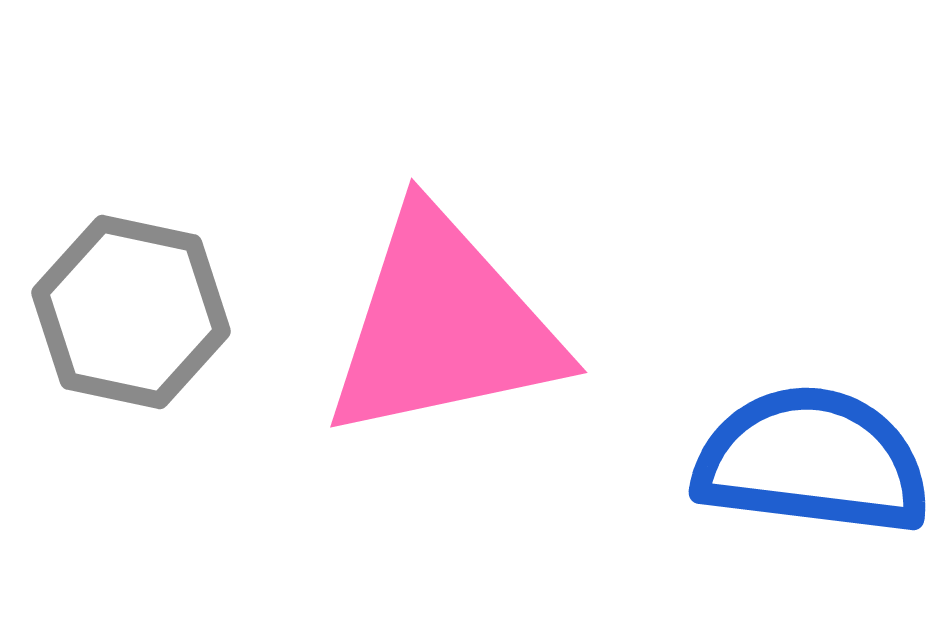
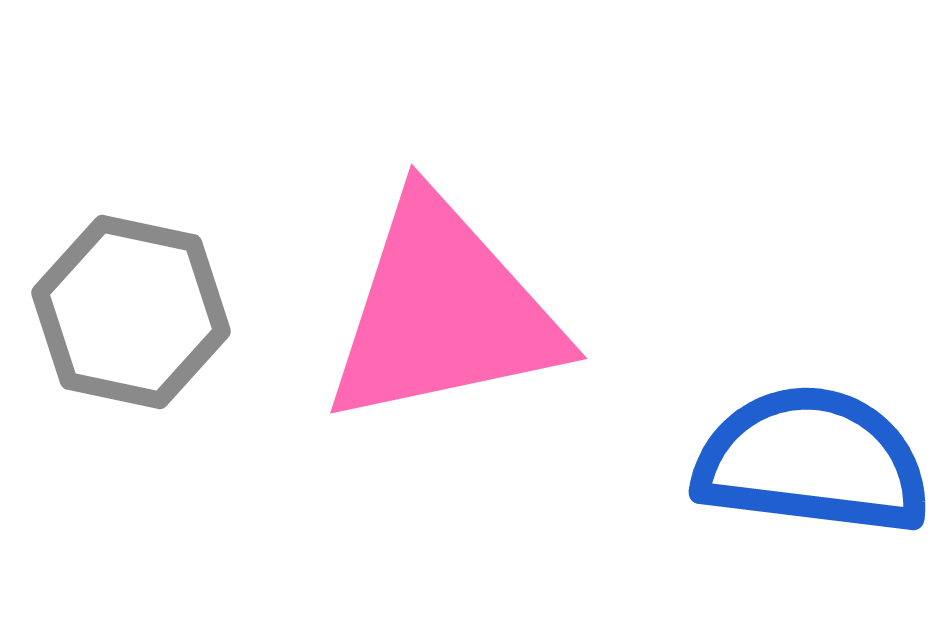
pink triangle: moved 14 px up
